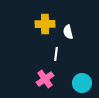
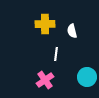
white semicircle: moved 4 px right, 1 px up
pink cross: moved 1 px down
cyan circle: moved 5 px right, 6 px up
